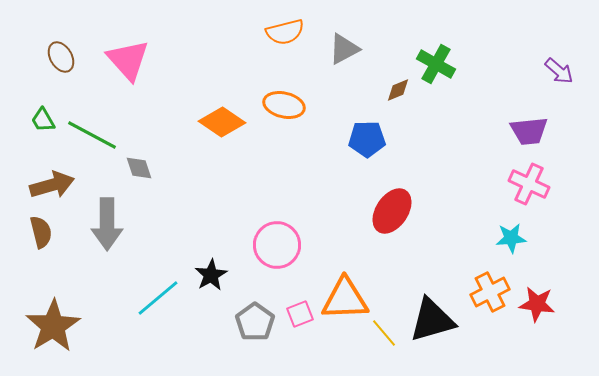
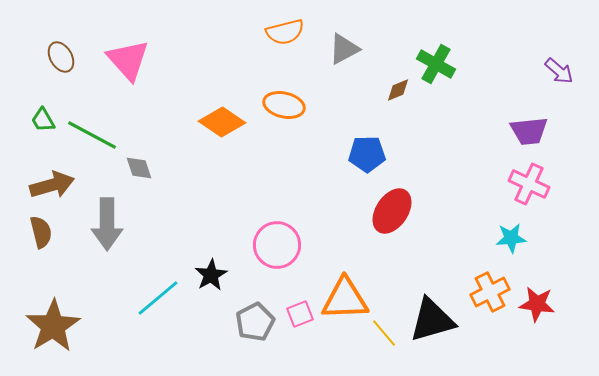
blue pentagon: moved 15 px down
gray pentagon: rotated 9 degrees clockwise
